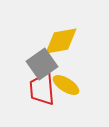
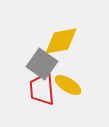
gray square: rotated 20 degrees counterclockwise
yellow ellipse: moved 2 px right
